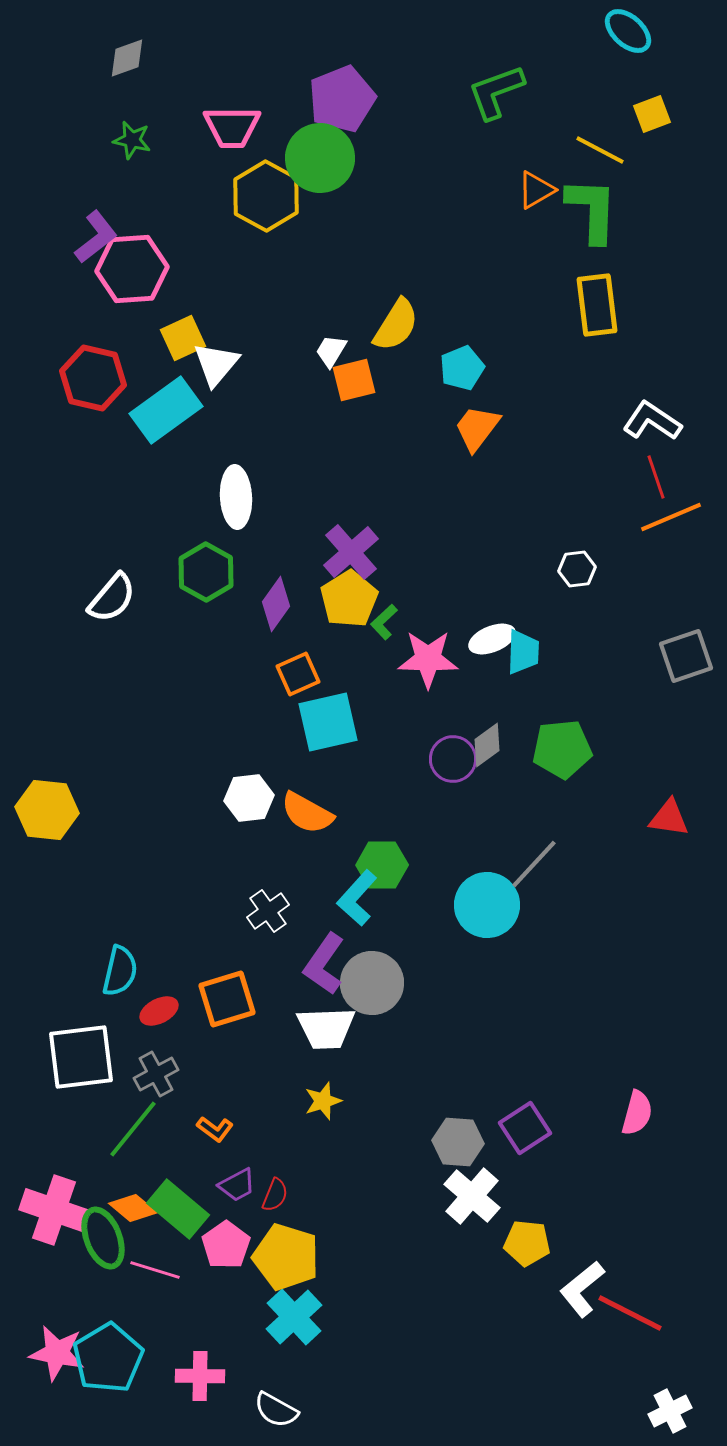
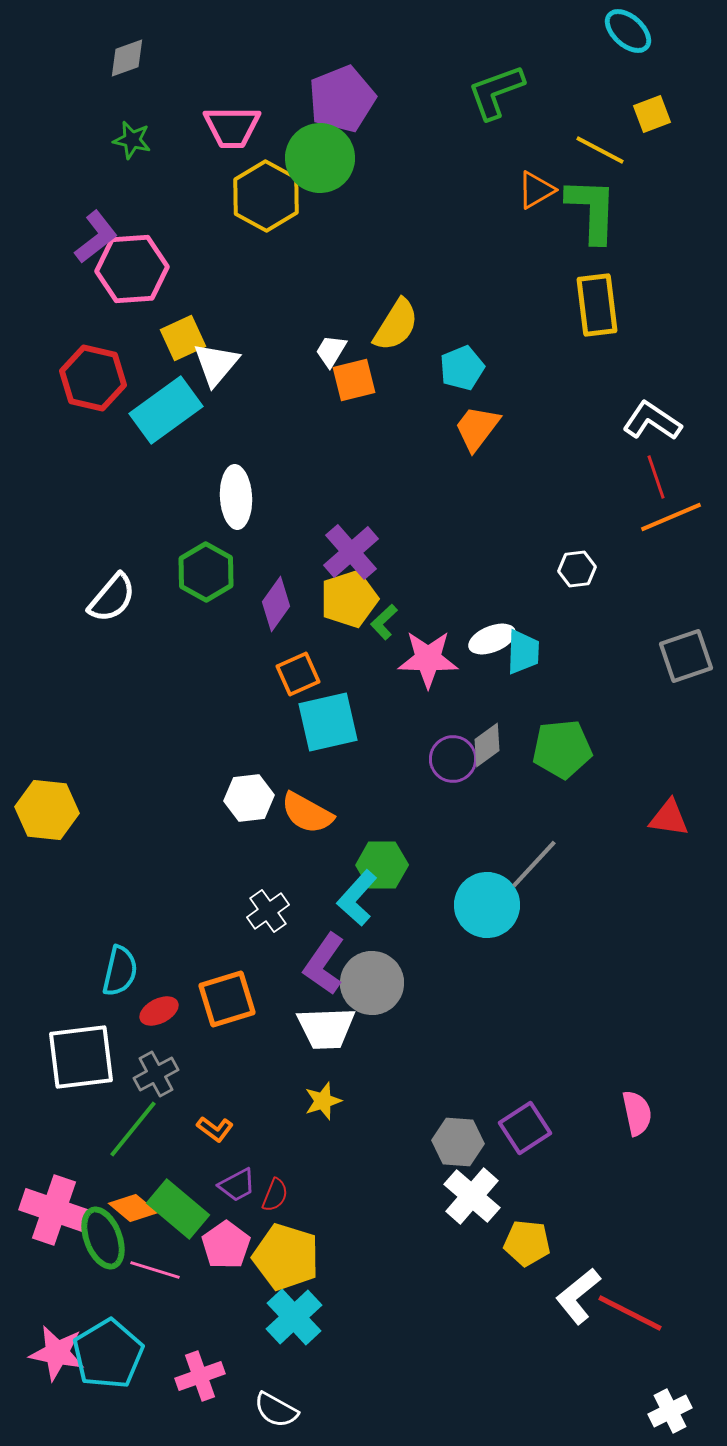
yellow pentagon at (349, 599): rotated 14 degrees clockwise
pink semicircle at (637, 1113): rotated 27 degrees counterclockwise
white L-shape at (582, 1289): moved 4 px left, 7 px down
cyan pentagon at (108, 1358): moved 4 px up
pink cross at (200, 1376): rotated 21 degrees counterclockwise
